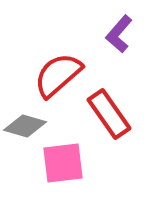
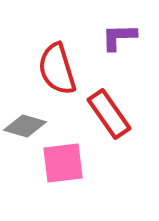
purple L-shape: moved 3 px down; rotated 48 degrees clockwise
red semicircle: moved 1 px left, 6 px up; rotated 66 degrees counterclockwise
